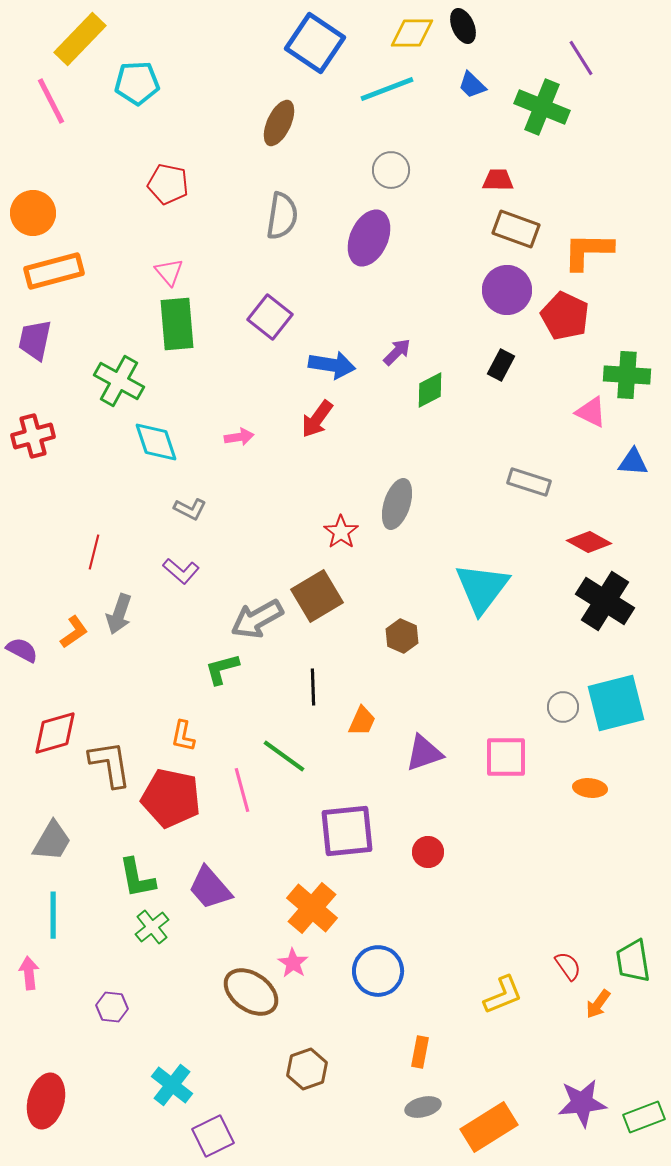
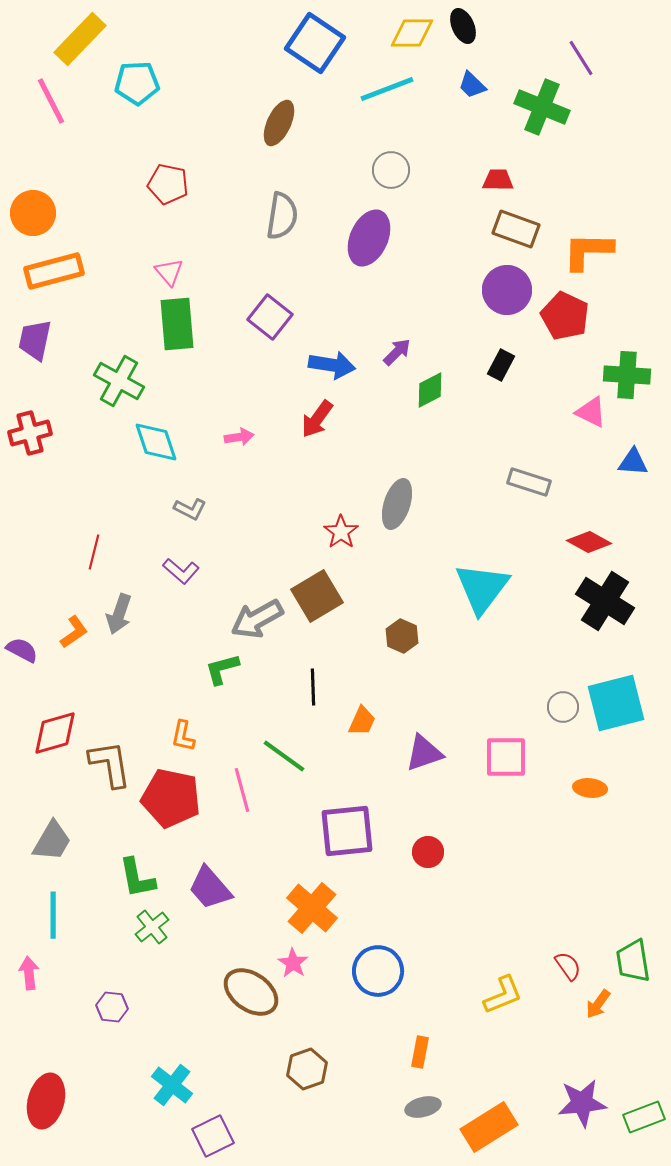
red cross at (33, 436): moved 3 px left, 3 px up
